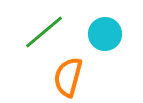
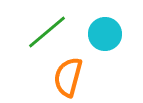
green line: moved 3 px right
